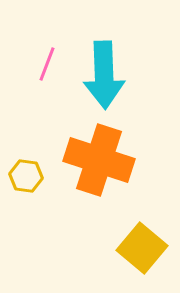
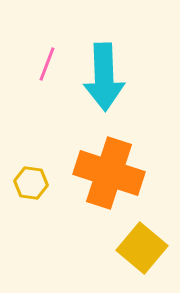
cyan arrow: moved 2 px down
orange cross: moved 10 px right, 13 px down
yellow hexagon: moved 5 px right, 7 px down
